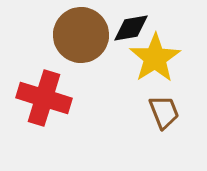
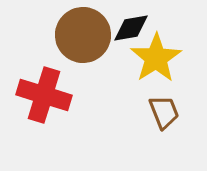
brown circle: moved 2 px right
yellow star: moved 1 px right
red cross: moved 3 px up
